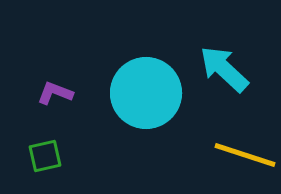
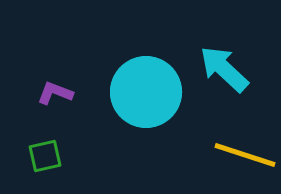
cyan circle: moved 1 px up
